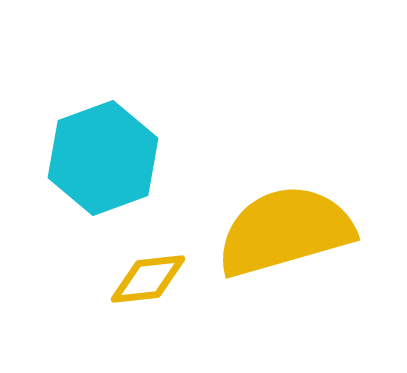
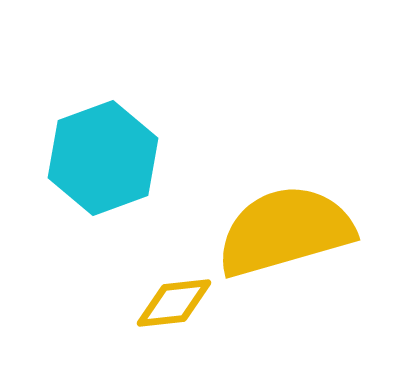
yellow diamond: moved 26 px right, 24 px down
